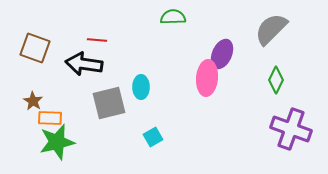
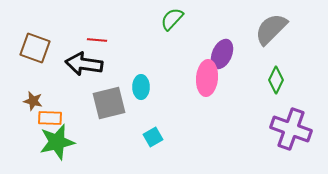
green semicircle: moved 1 px left, 2 px down; rotated 45 degrees counterclockwise
brown star: rotated 18 degrees counterclockwise
